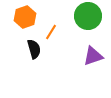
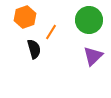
green circle: moved 1 px right, 4 px down
purple triangle: rotated 25 degrees counterclockwise
